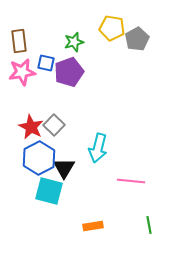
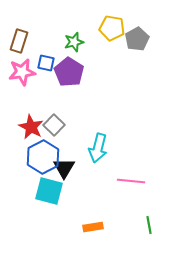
brown rectangle: rotated 25 degrees clockwise
purple pentagon: rotated 20 degrees counterclockwise
blue hexagon: moved 4 px right, 1 px up
orange rectangle: moved 1 px down
